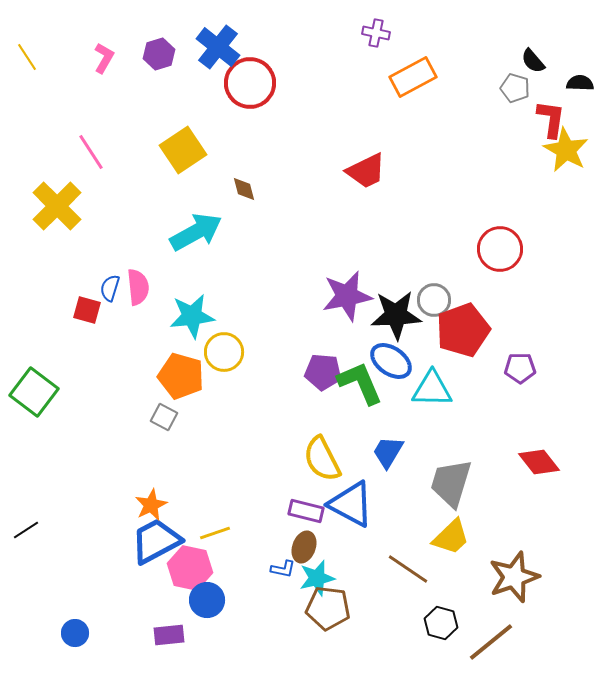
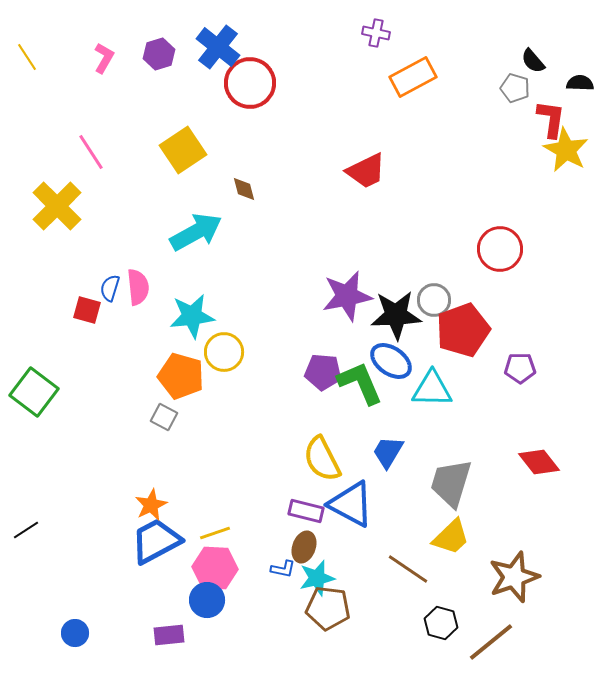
pink hexagon at (190, 568): moved 25 px right; rotated 9 degrees counterclockwise
